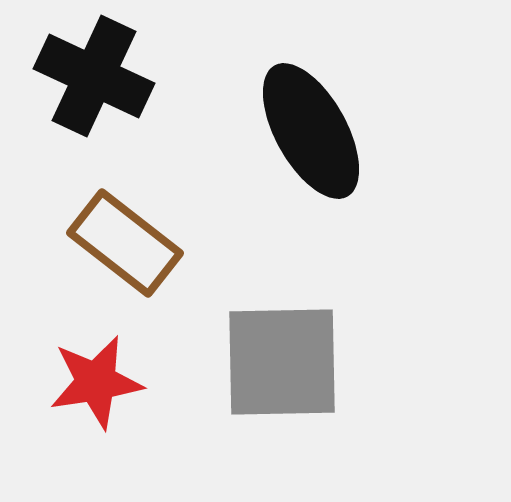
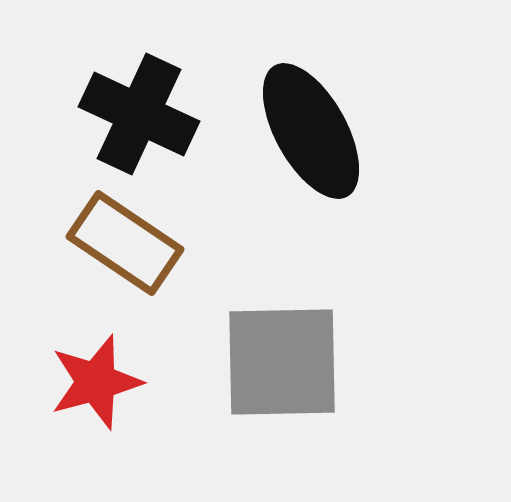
black cross: moved 45 px right, 38 px down
brown rectangle: rotated 4 degrees counterclockwise
red star: rotated 6 degrees counterclockwise
